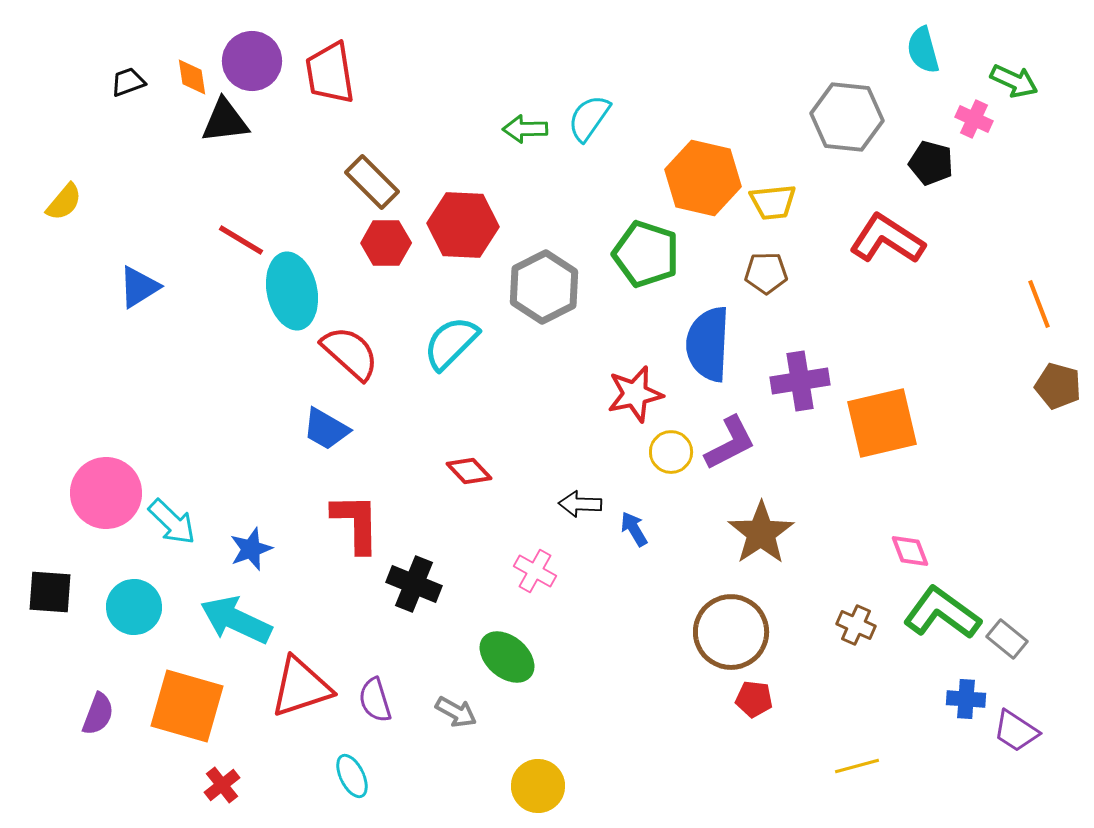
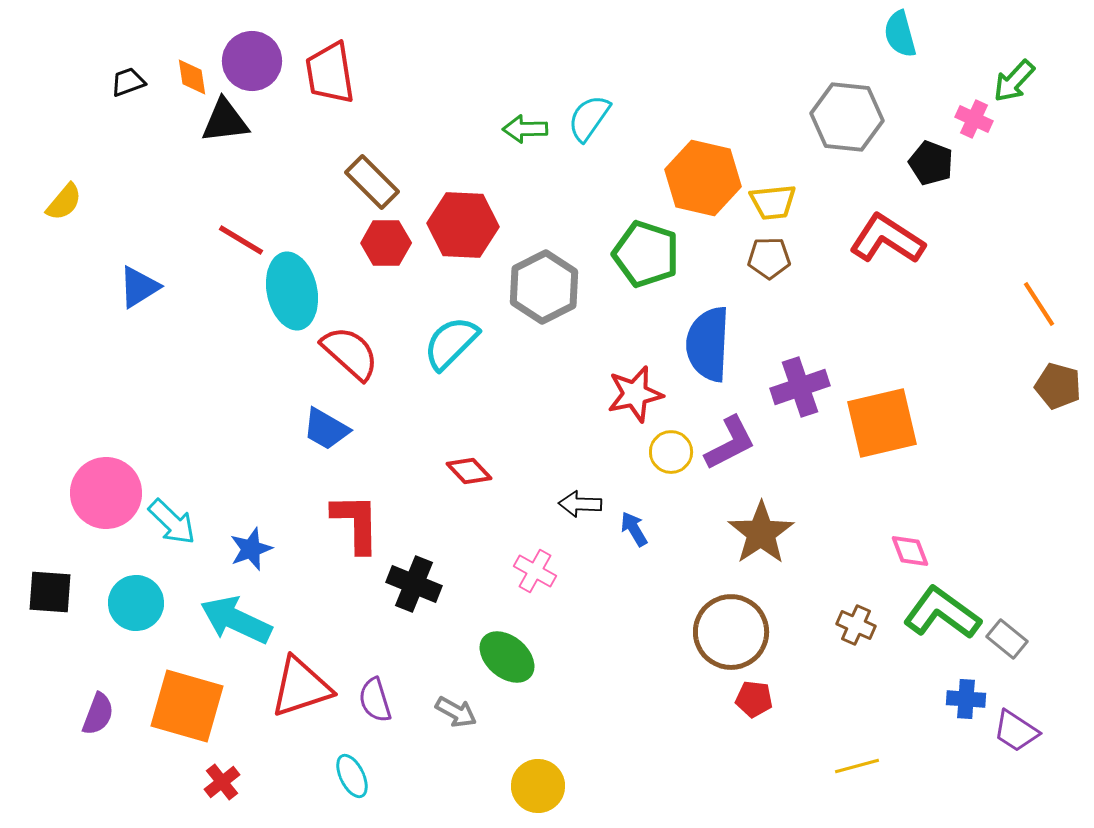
cyan semicircle at (923, 50): moved 23 px left, 16 px up
green arrow at (1014, 81): rotated 108 degrees clockwise
black pentagon at (931, 163): rotated 6 degrees clockwise
brown pentagon at (766, 273): moved 3 px right, 15 px up
orange line at (1039, 304): rotated 12 degrees counterclockwise
purple cross at (800, 381): moved 6 px down; rotated 10 degrees counterclockwise
cyan circle at (134, 607): moved 2 px right, 4 px up
red cross at (222, 785): moved 3 px up
